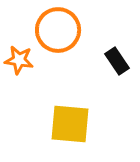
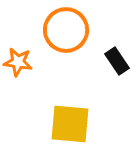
orange circle: moved 8 px right
orange star: moved 1 px left, 2 px down
